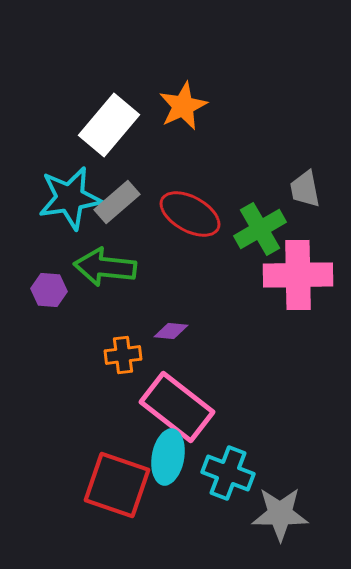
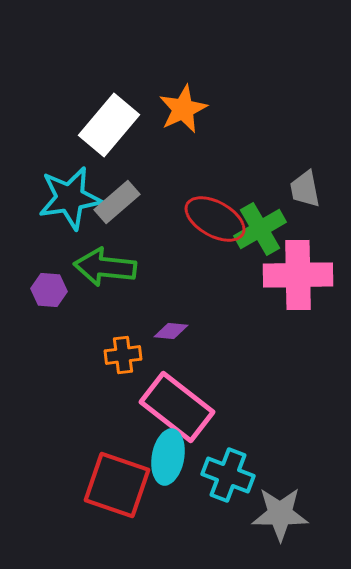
orange star: moved 3 px down
red ellipse: moved 25 px right, 5 px down
cyan cross: moved 2 px down
